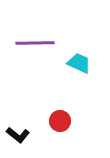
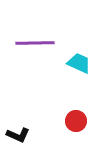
red circle: moved 16 px right
black L-shape: rotated 15 degrees counterclockwise
